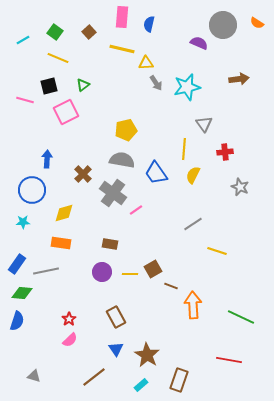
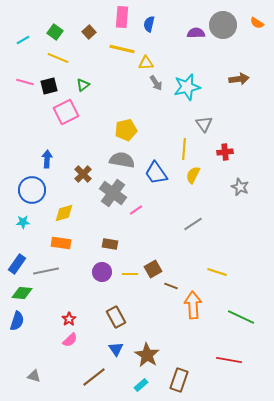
purple semicircle at (199, 43): moved 3 px left, 10 px up; rotated 24 degrees counterclockwise
pink line at (25, 100): moved 18 px up
yellow line at (217, 251): moved 21 px down
